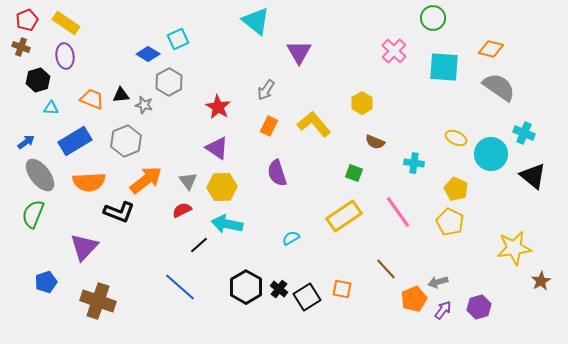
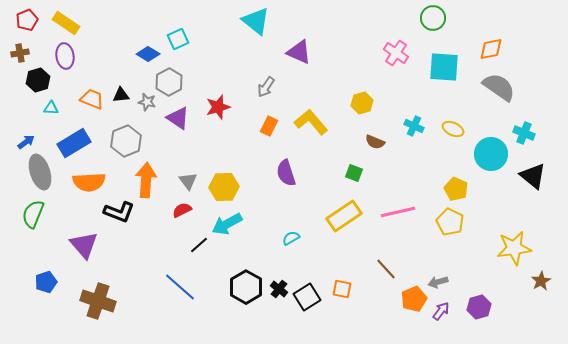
brown cross at (21, 47): moved 1 px left, 6 px down; rotated 30 degrees counterclockwise
orange diamond at (491, 49): rotated 25 degrees counterclockwise
pink cross at (394, 51): moved 2 px right, 2 px down; rotated 10 degrees counterclockwise
purple triangle at (299, 52): rotated 36 degrees counterclockwise
gray arrow at (266, 90): moved 3 px up
yellow hexagon at (362, 103): rotated 15 degrees clockwise
gray star at (144, 105): moved 3 px right, 3 px up
red star at (218, 107): rotated 25 degrees clockwise
yellow L-shape at (314, 124): moved 3 px left, 2 px up
yellow ellipse at (456, 138): moved 3 px left, 9 px up
blue rectangle at (75, 141): moved 1 px left, 2 px down
purple triangle at (217, 148): moved 39 px left, 30 px up
cyan cross at (414, 163): moved 37 px up; rotated 18 degrees clockwise
purple semicircle at (277, 173): moved 9 px right
gray ellipse at (40, 175): moved 3 px up; rotated 20 degrees clockwise
orange arrow at (146, 180): rotated 48 degrees counterclockwise
yellow hexagon at (222, 187): moved 2 px right
pink line at (398, 212): rotated 68 degrees counterclockwise
cyan arrow at (227, 224): rotated 40 degrees counterclockwise
purple triangle at (84, 247): moved 2 px up; rotated 24 degrees counterclockwise
purple arrow at (443, 310): moved 2 px left, 1 px down
